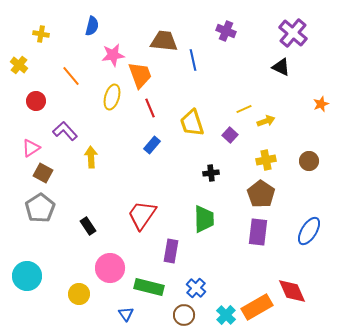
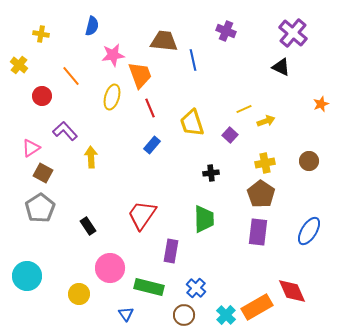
red circle at (36, 101): moved 6 px right, 5 px up
yellow cross at (266, 160): moved 1 px left, 3 px down
